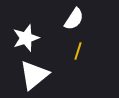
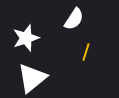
yellow line: moved 8 px right, 1 px down
white triangle: moved 2 px left, 3 px down
